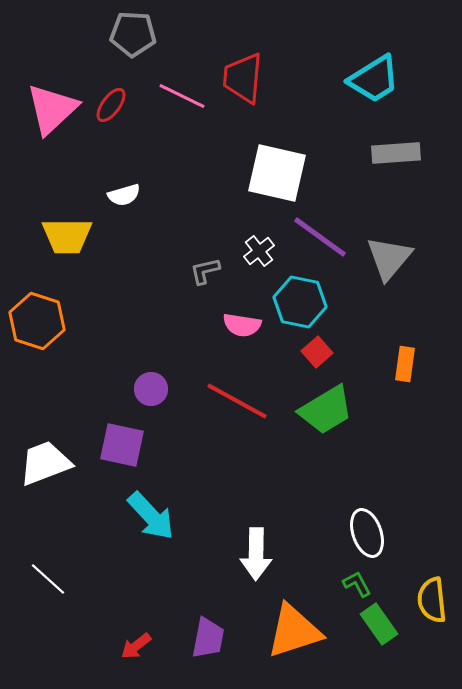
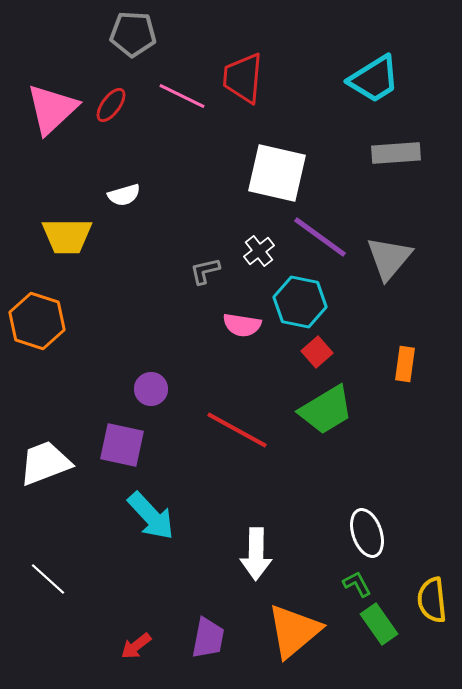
red line: moved 29 px down
orange triangle: rotated 22 degrees counterclockwise
